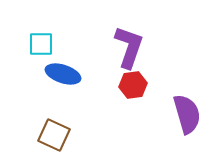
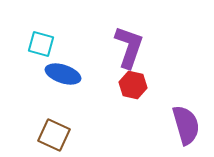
cyan square: rotated 16 degrees clockwise
red hexagon: rotated 20 degrees clockwise
purple semicircle: moved 1 px left, 11 px down
